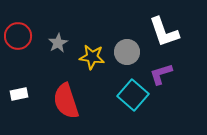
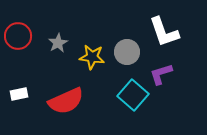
red semicircle: rotated 96 degrees counterclockwise
